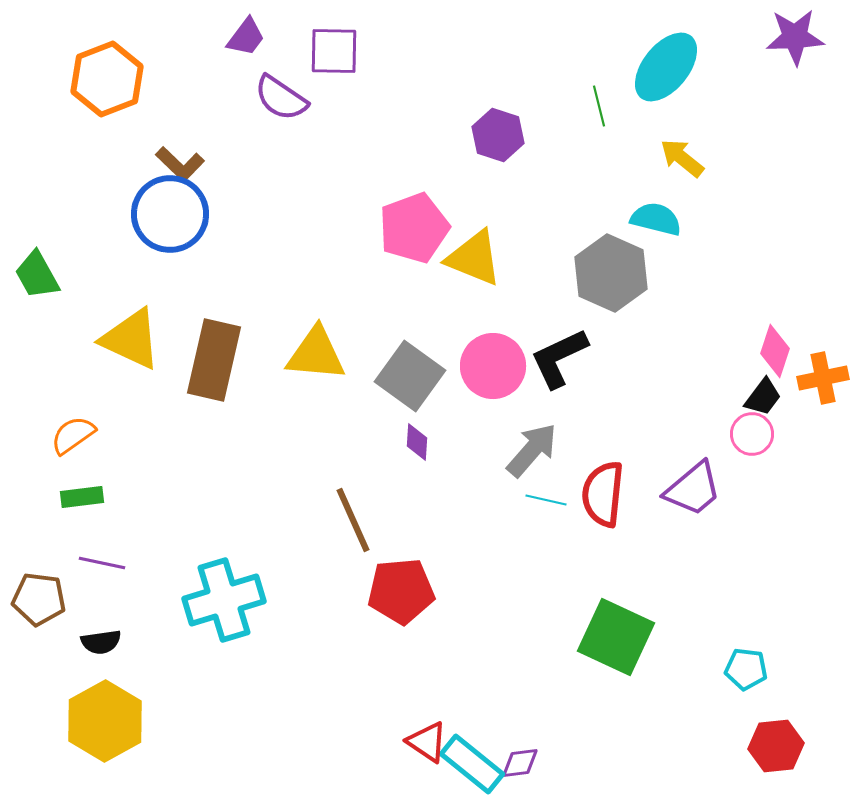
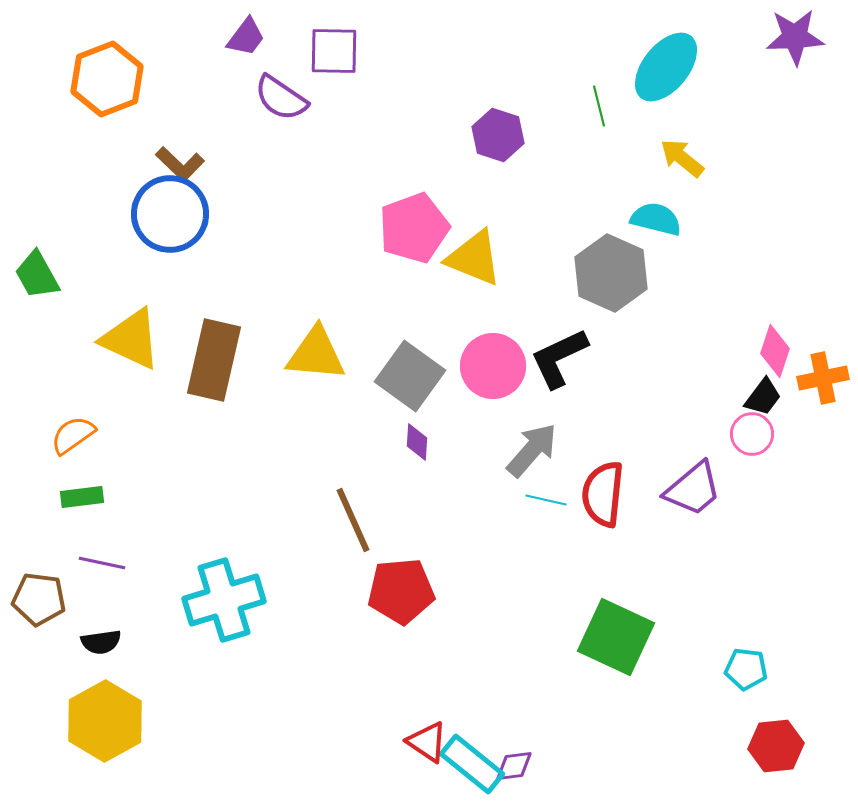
purple diamond at (520, 763): moved 6 px left, 3 px down
